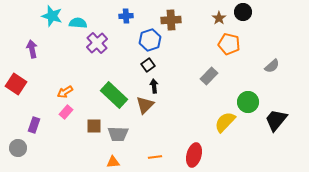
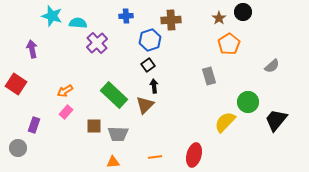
orange pentagon: rotated 25 degrees clockwise
gray rectangle: rotated 60 degrees counterclockwise
orange arrow: moved 1 px up
